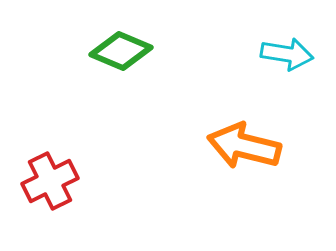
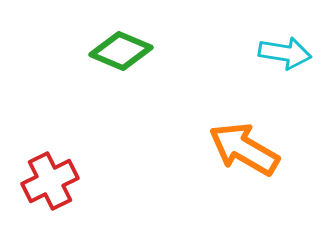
cyan arrow: moved 2 px left, 1 px up
orange arrow: moved 3 px down; rotated 16 degrees clockwise
